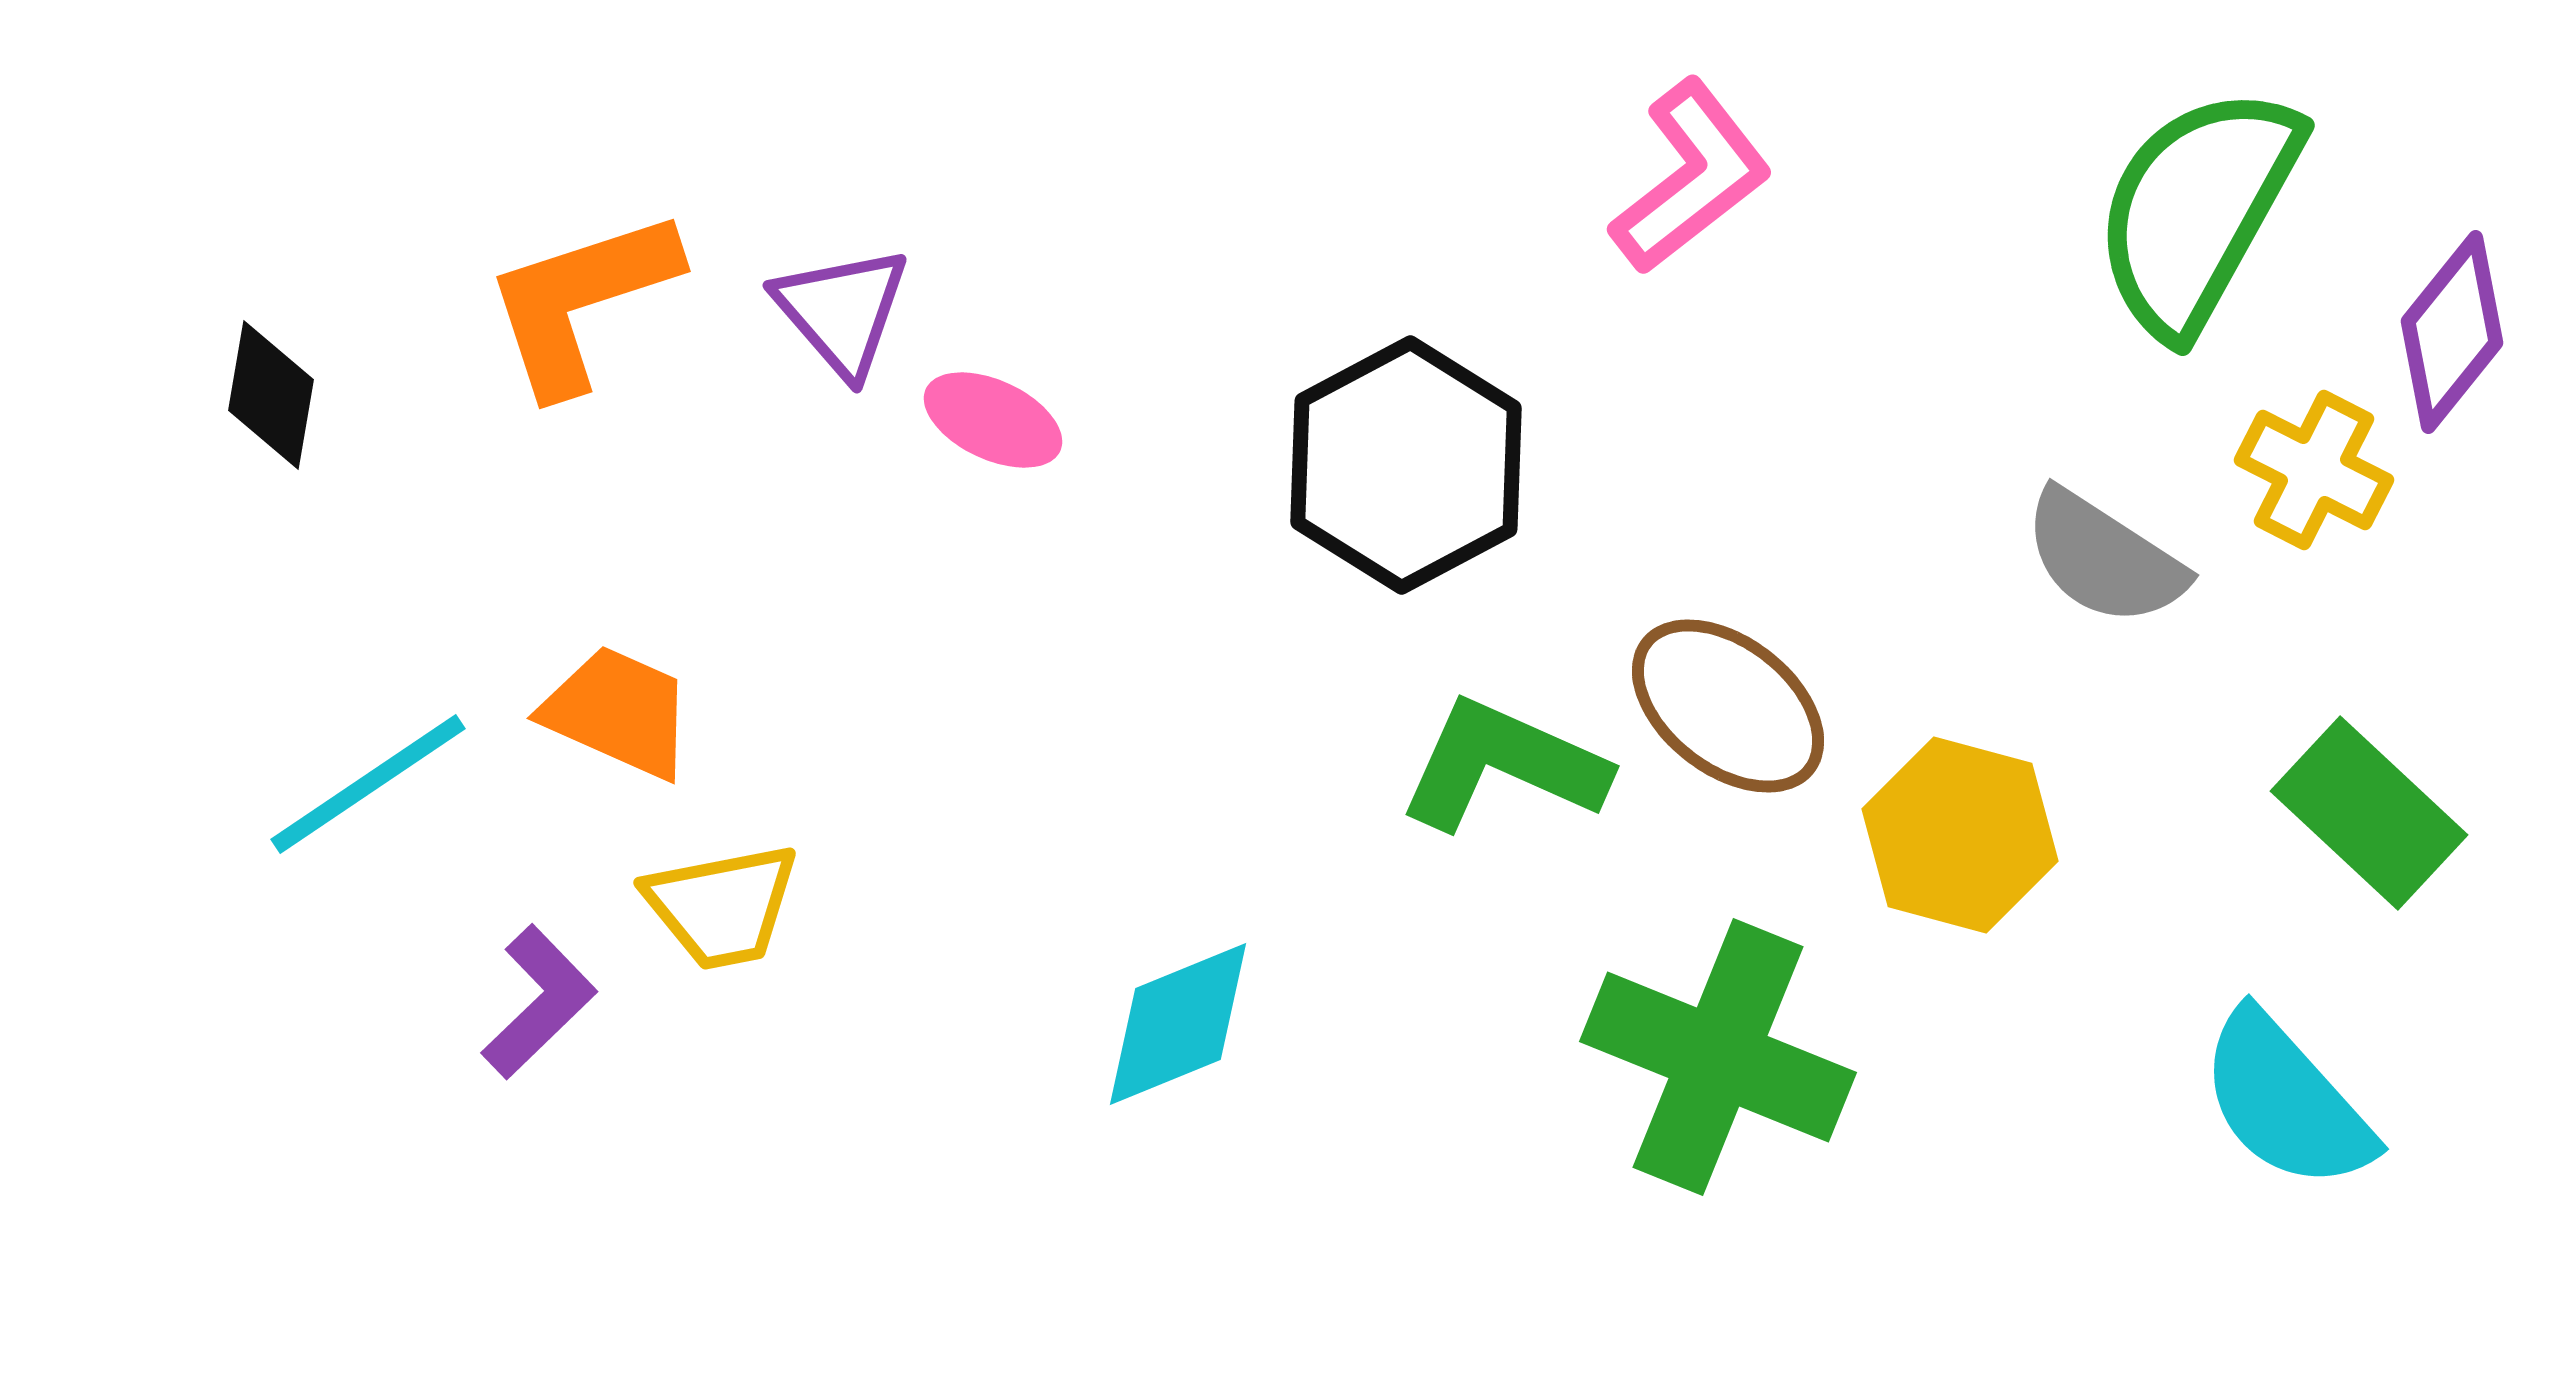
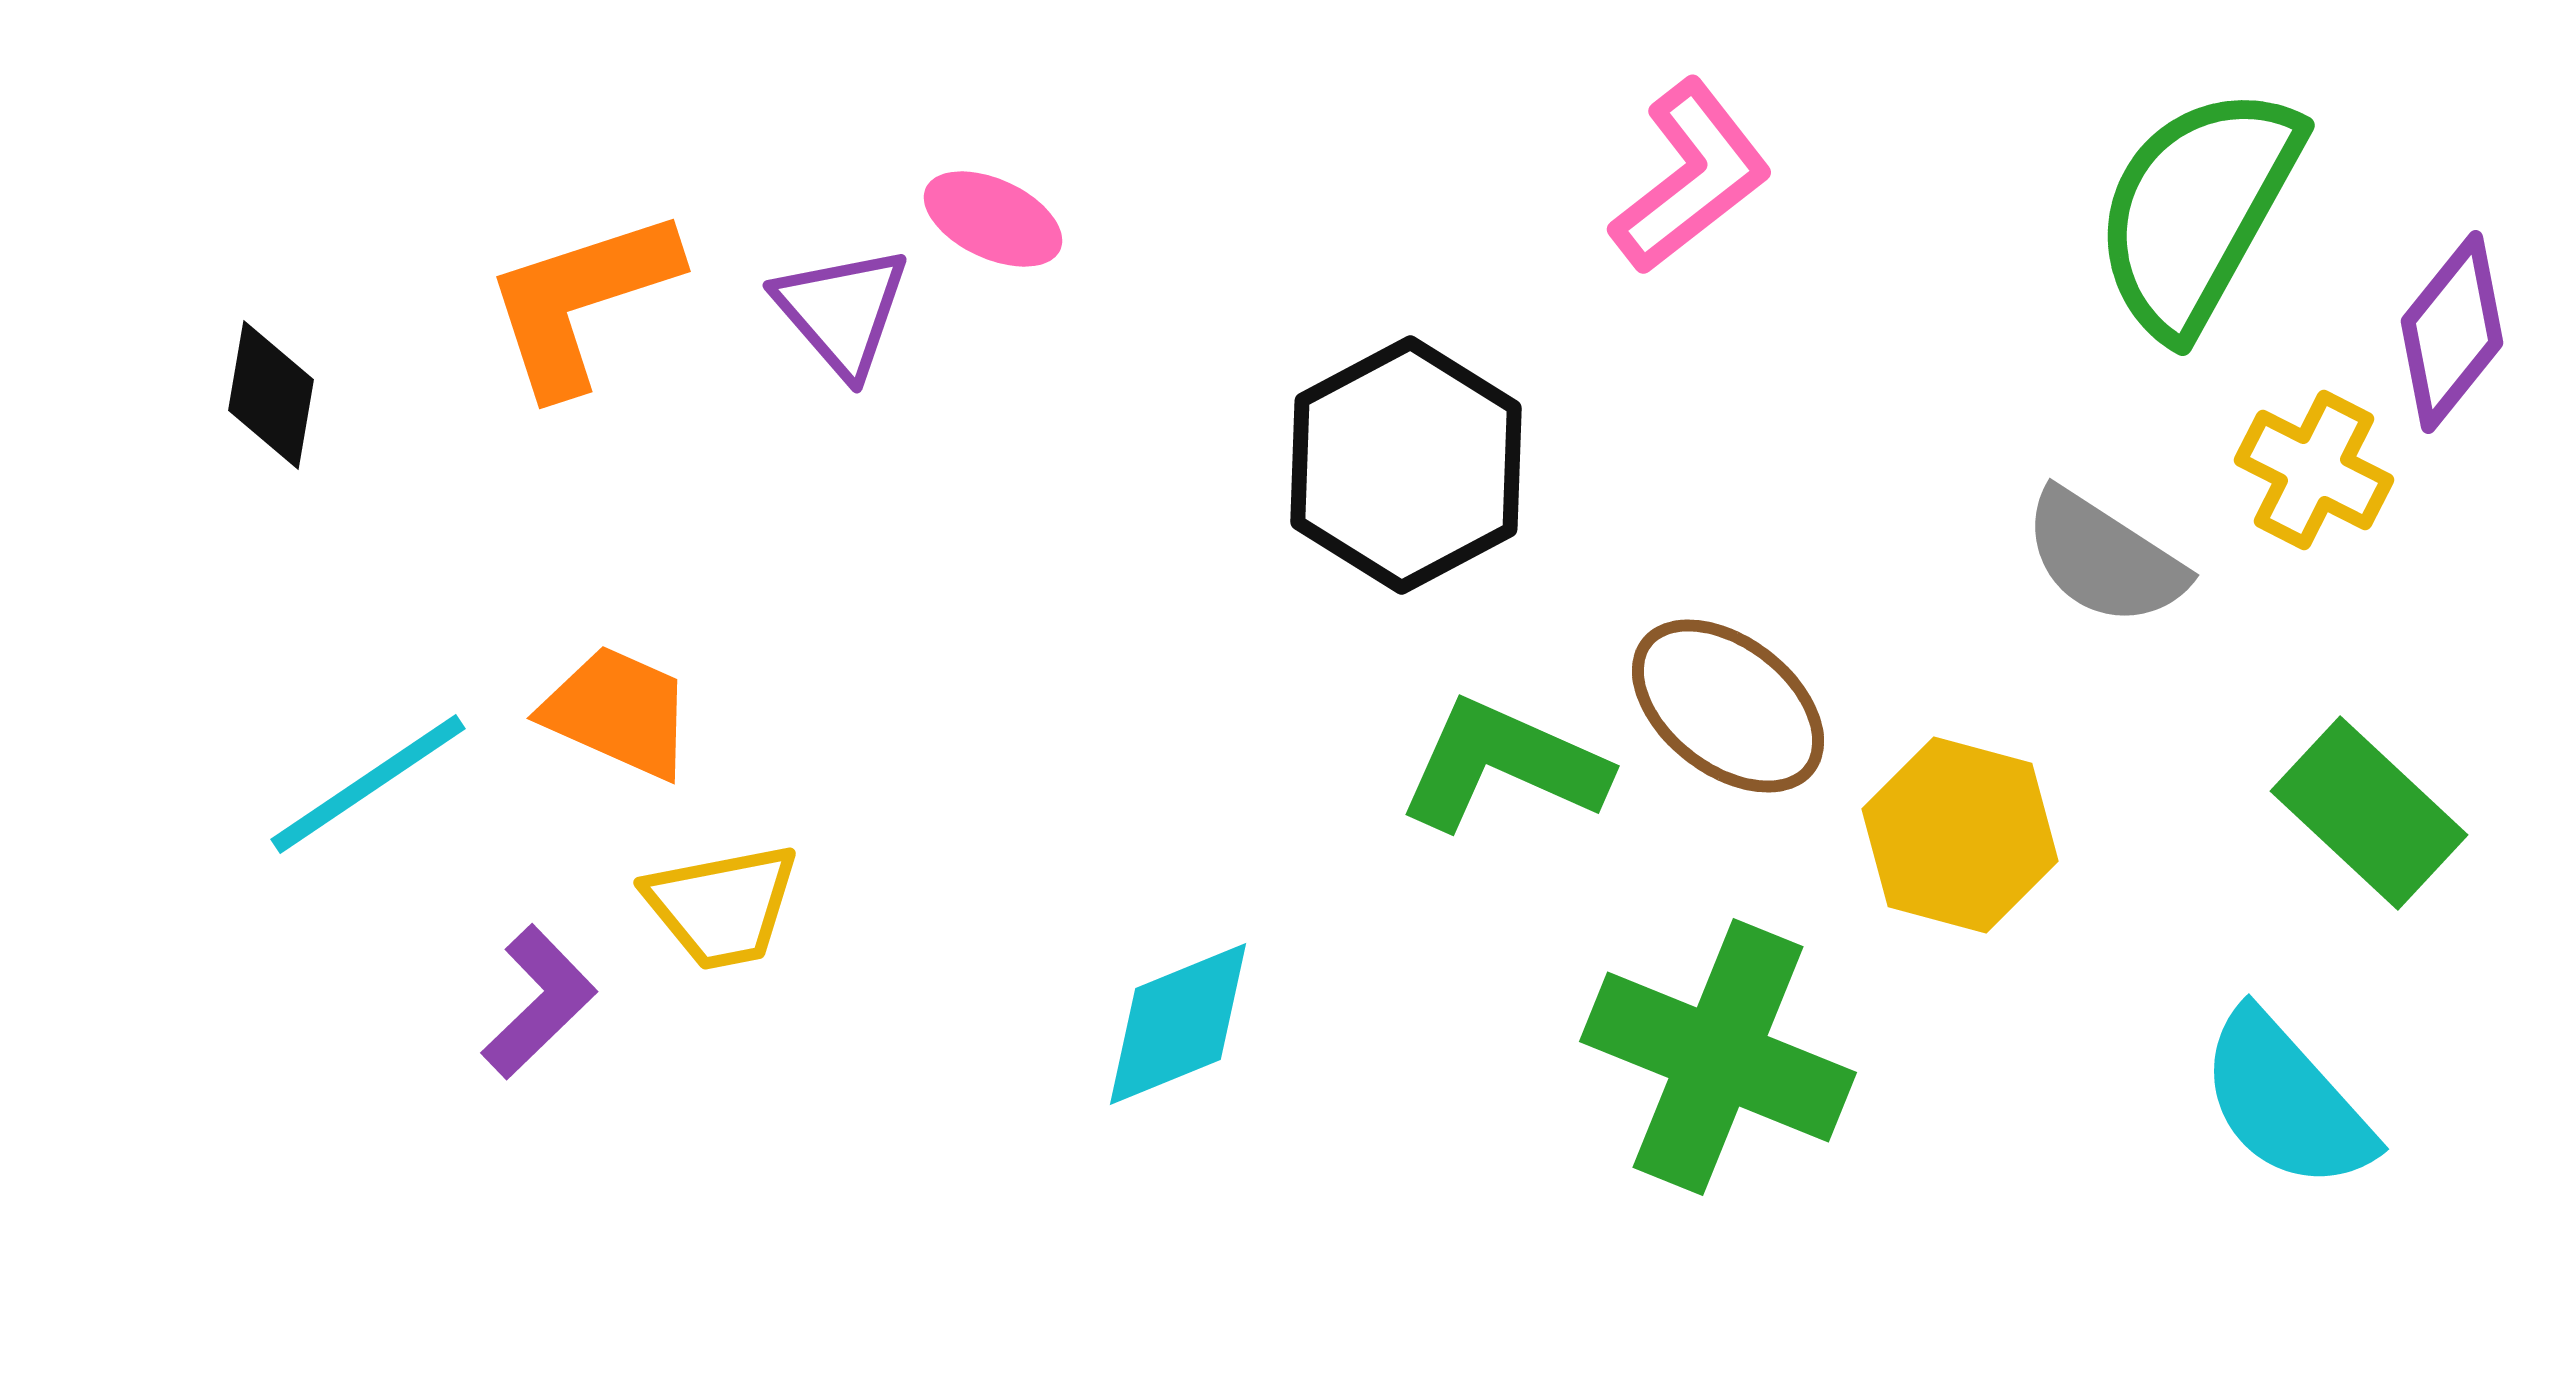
pink ellipse: moved 201 px up
